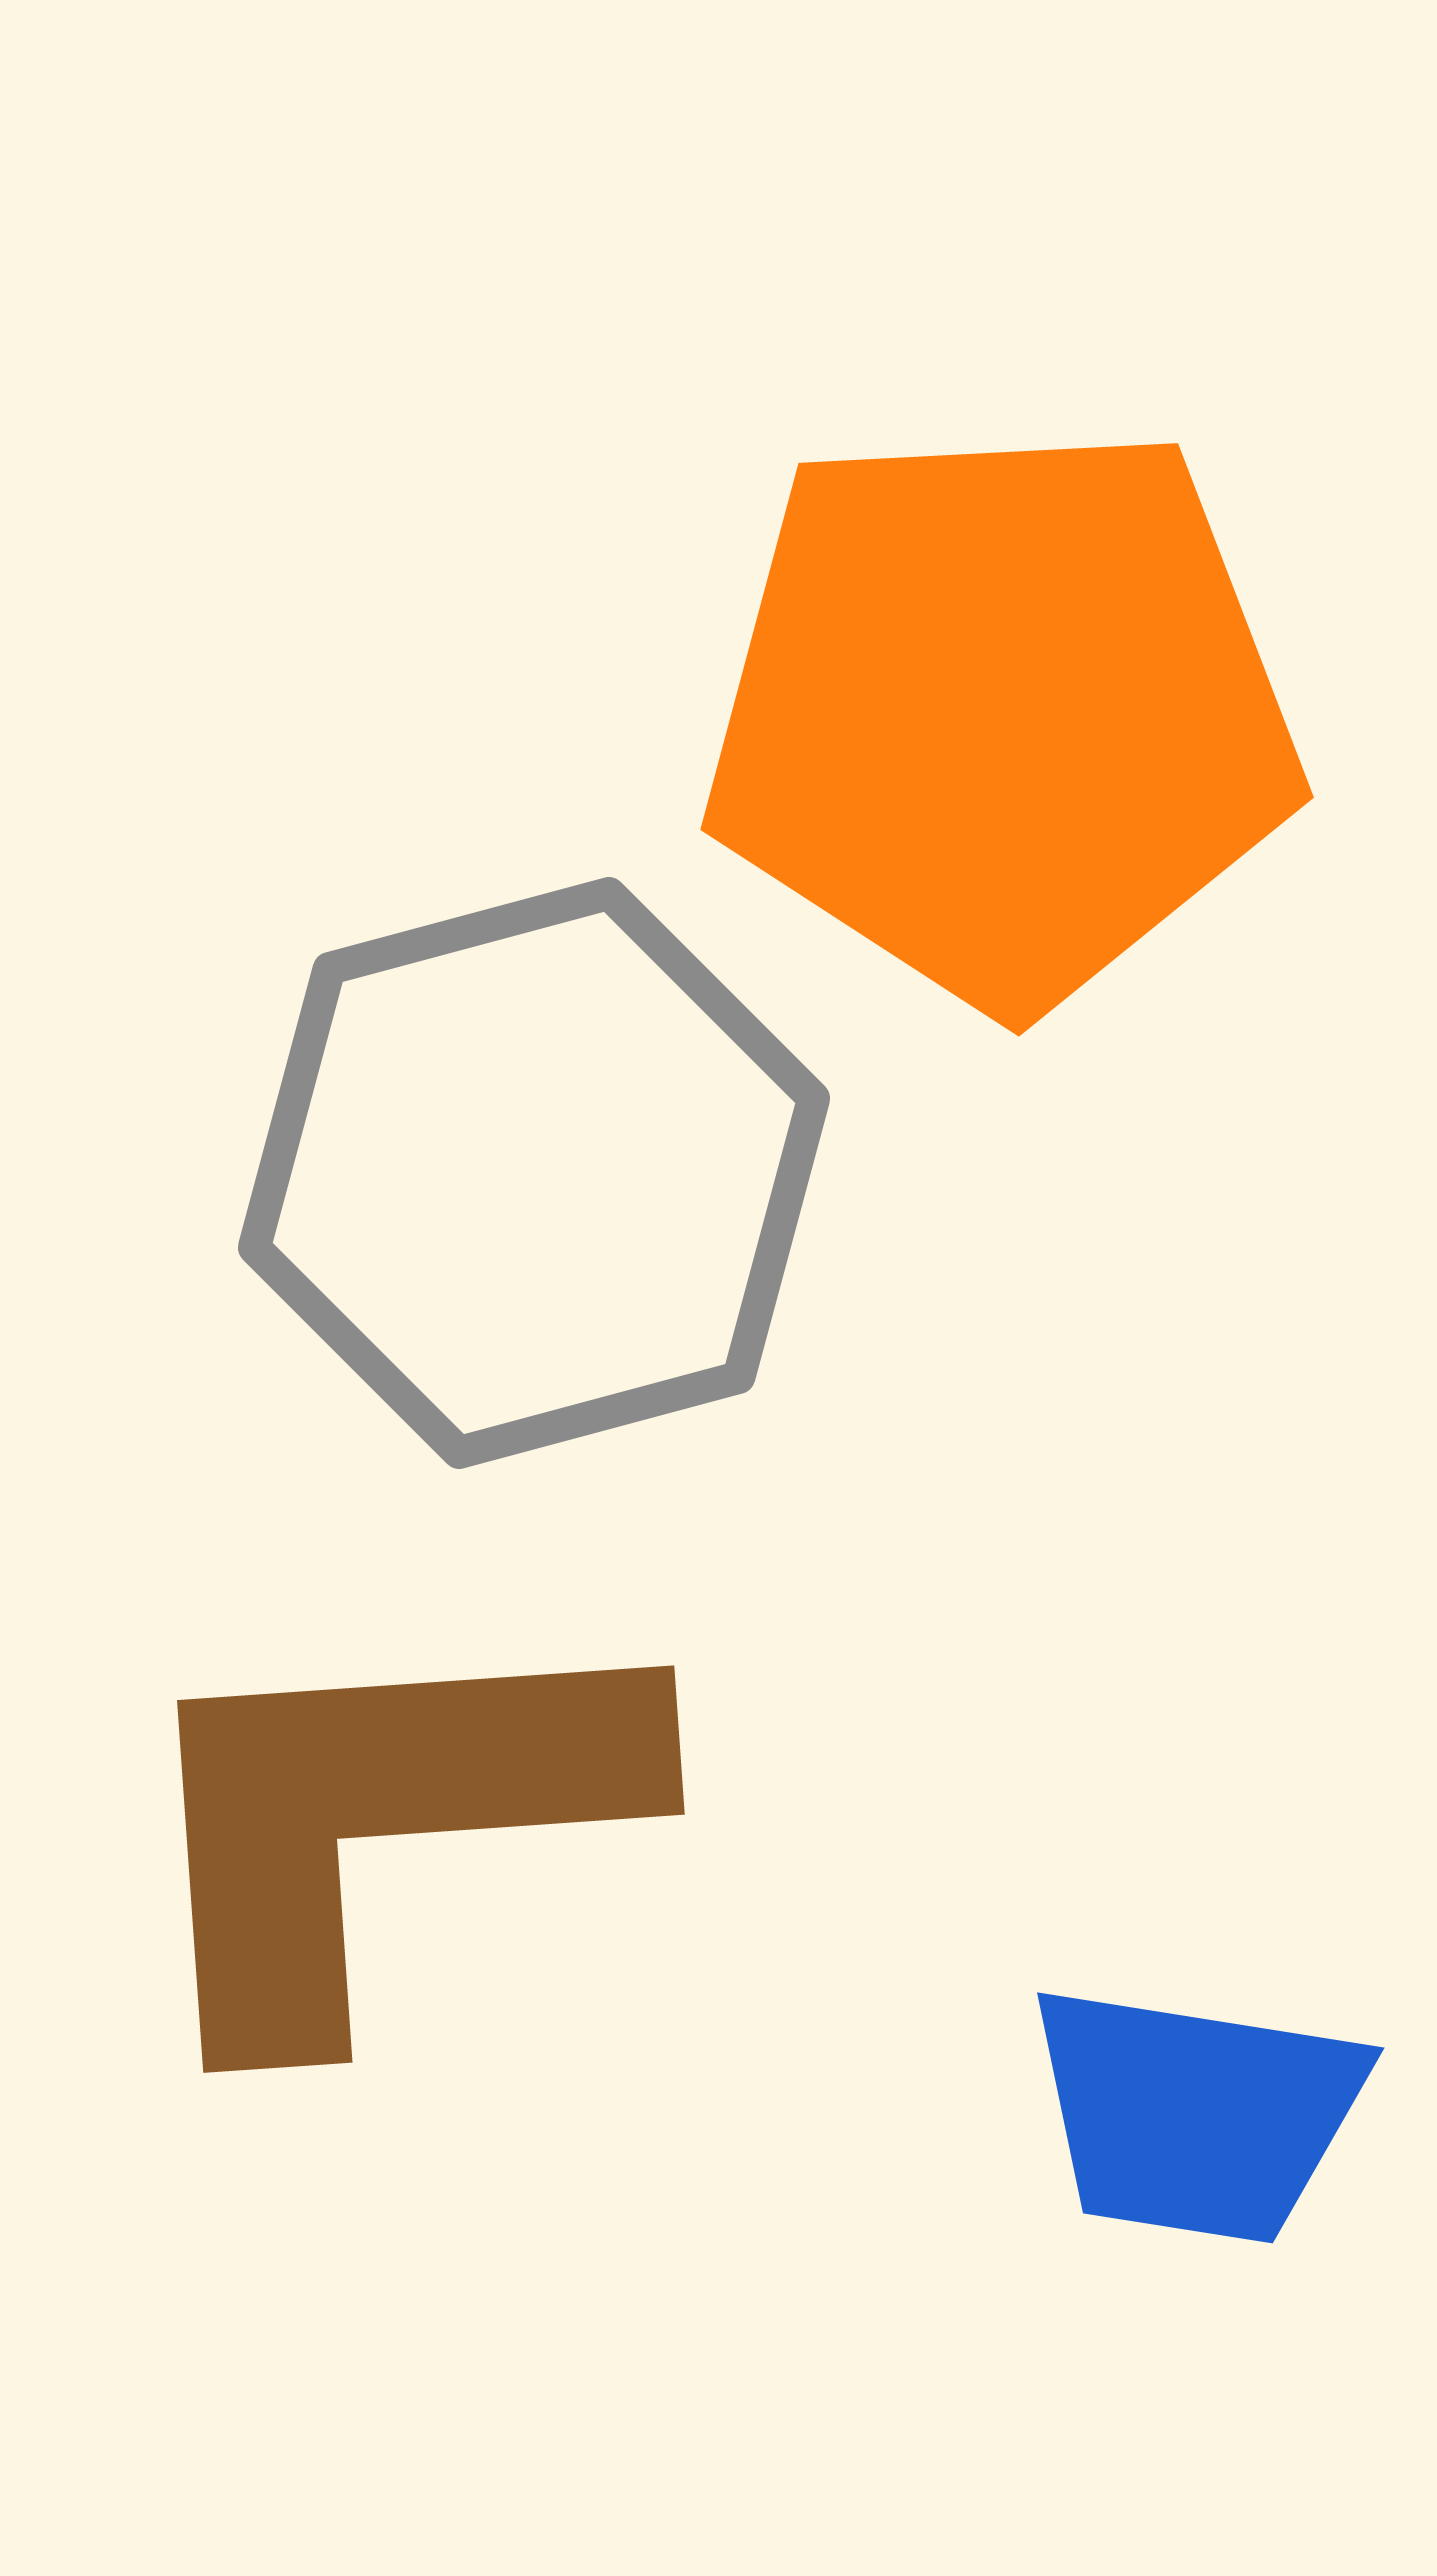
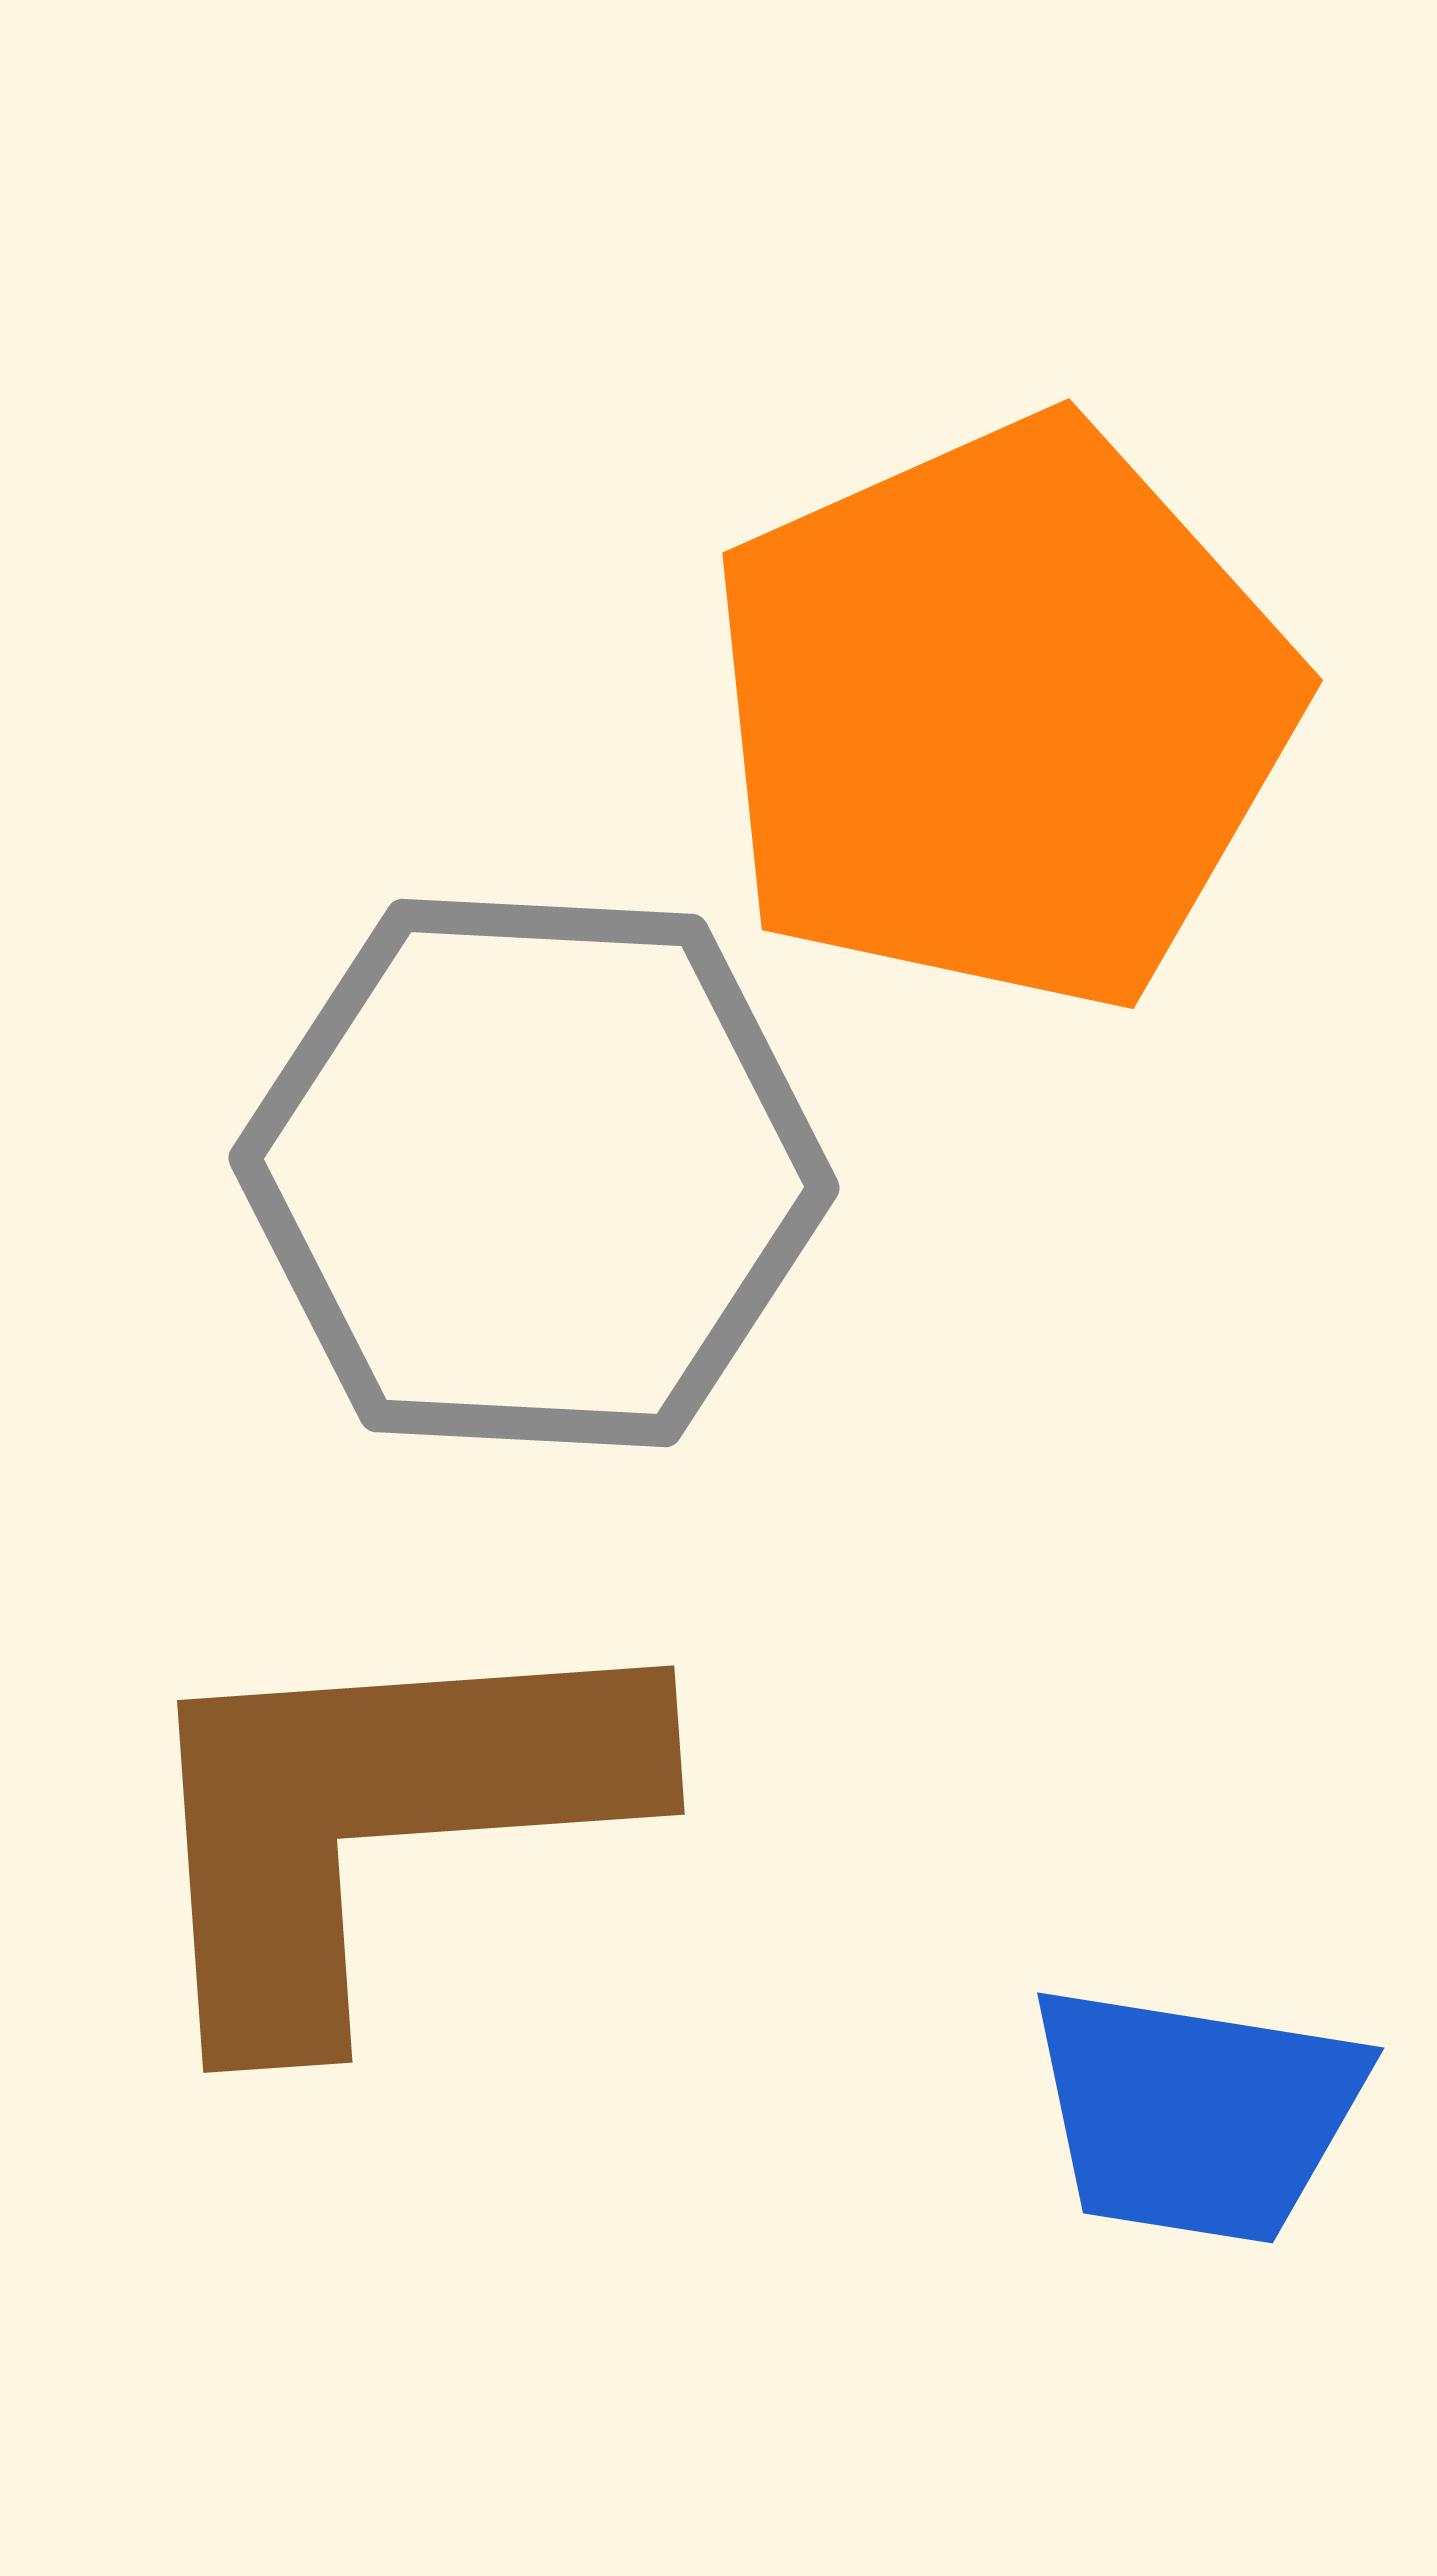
orange pentagon: rotated 21 degrees counterclockwise
gray hexagon: rotated 18 degrees clockwise
